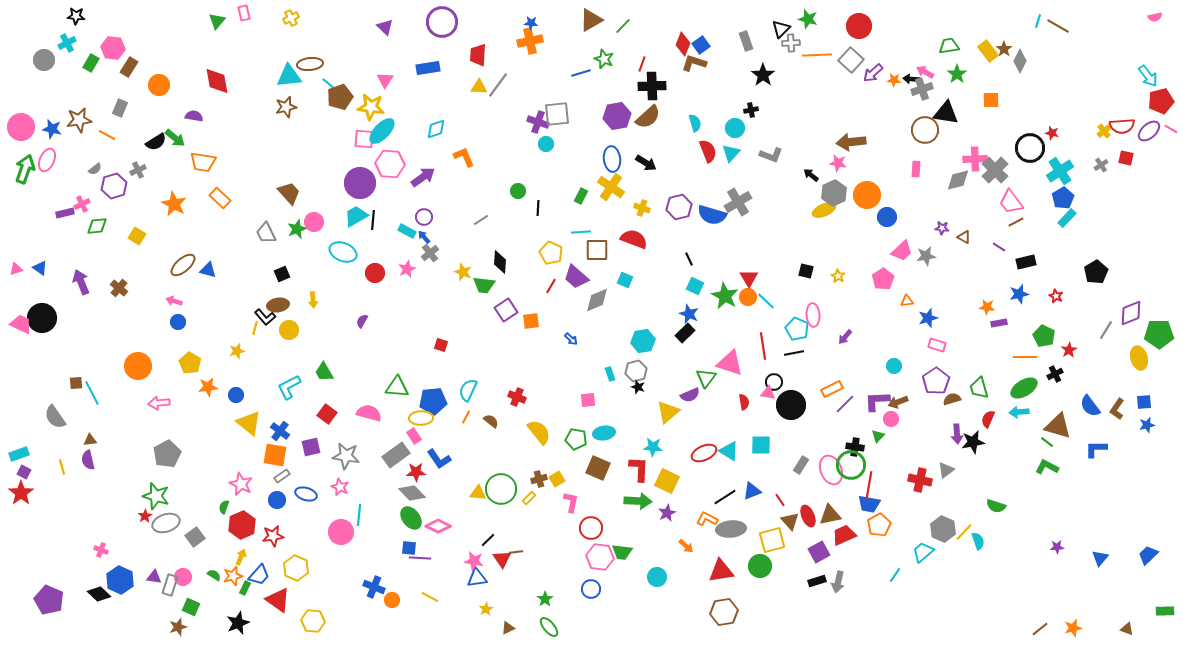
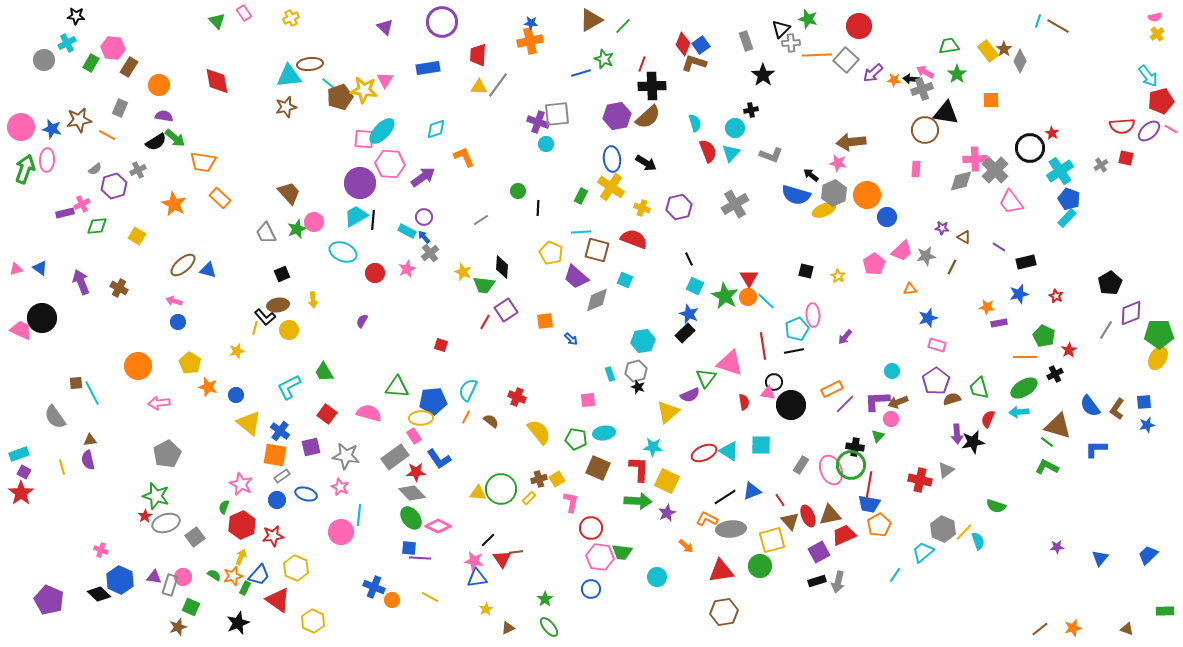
pink rectangle at (244, 13): rotated 21 degrees counterclockwise
green triangle at (217, 21): rotated 24 degrees counterclockwise
gray square at (851, 60): moved 5 px left
yellow star at (371, 107): moved 7 px left, 17 px up
purple semicircle at (194, 116): moved 30 px left
yellow cross at (1104, 131): moved 53 px right, 97 px up
red star at (1052, 133): rotated 16 degrees clockwise
pink ellipse at (47, 160): rotated 20 degrees counterclockwise
gray diamond at (958, 180): moved 3 px right, 1 px down
blue pentagon at (1063, 198): moved 6 px right, 1 px down; rotated 20 degrees counterclockwise
gray cross at (738, 202): moved 3 px left, 2 px down
blue semicircle at (712, 215): moved 84 px right, 20 px up
brown line at (1016, 222): moved 64 px left, 45 px down; rotated 35 degrees counterclockwise
brown square at (597, 250): rotated 15 degrees clockwise
black diamond at (500, 262): moved 2 px right, 5 px down
black pentagon at (1096, 272): moved 14 px right, 11 px down
pink pentagon at (883, 279): moved 9 px left, 15 px up
red line at (551, 286): moved 66 px left, 36 px down
brown cross at (119, 288): rotated 12 degrees counterclockwise
orange triangle at (907, 301): moved 3 px right, 12 px up
orange square at (531, 321): moved 14 px right
pink trapezoid at (21, 324): moved 6 px down
cyan pentagon at (797, 329): rotated 25 degrees clockwise
black line at (794, 353): moved 2 px up
yellow ellipse at (1139, 358): moved 19 px right; rotated 45 degrees clockwise
cyan circle at (894, 366): moved 2 px left, 5 px down
orange star at (208, 387): rotated 24 degrees clockwise
gray rectangle at (396, 455): moved 1 px left, 2 px down
yellow hexagon at (313, 621): rotated 20 degrees clockwise
